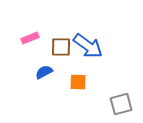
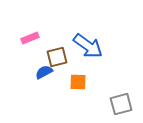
brown square: moved 4 px left, 10 px down; rotated 15 degrees counterclockwise
